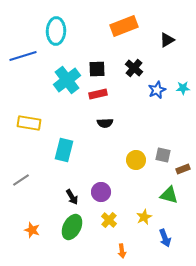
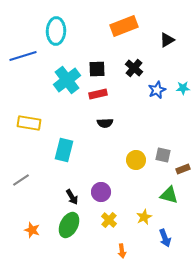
green ellipse: moved 3 px left, 2 px up
